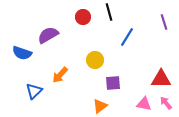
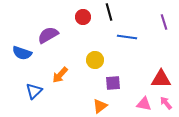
blue line: rotated 66 degrees clockwise
